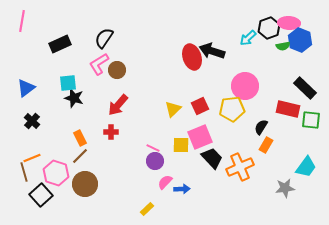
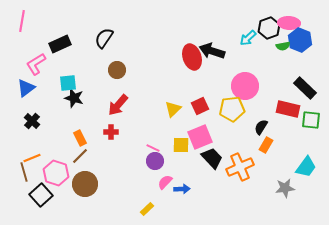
pink L-shape at (99, 64): moved 63 px left
